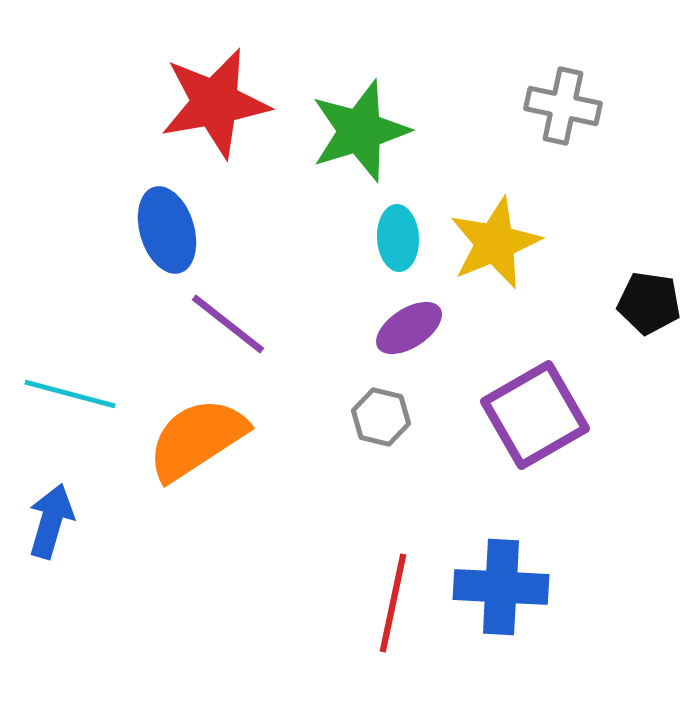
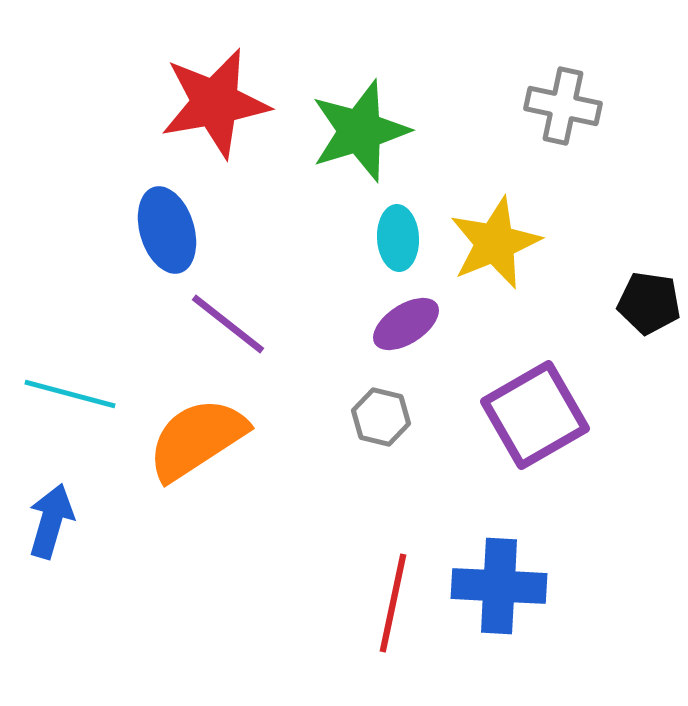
purple ellipse: moved 3 px left, 4 px up
blue cross: moved 2 px left, 1 px up
